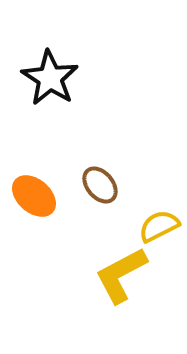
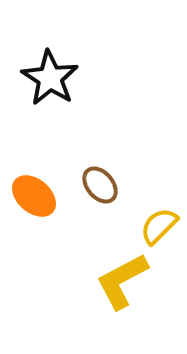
yellow semicircle: rotated 18 degrees counterclockwise
yellow L-shape: moved 1 px right, 6 px down
